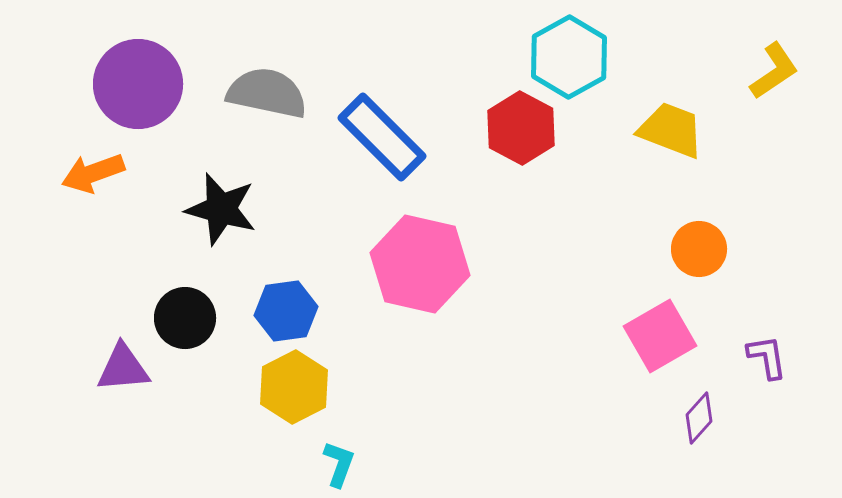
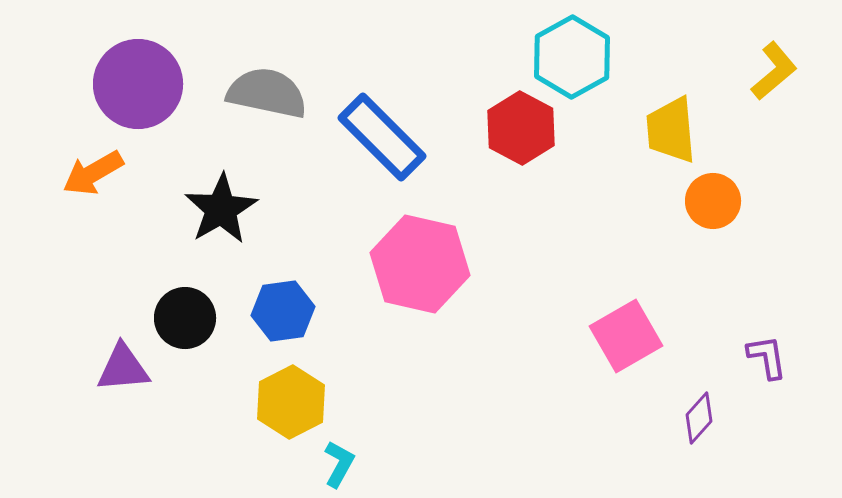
cyan hexagon: moved 3 px right
yellow L-shape: rotated 6 degrees counterclockwise
yellow trapezoid: rotated 116 degrees counterclockwise
orange arrow: rotated 10 degrees counterclockwise
black star: rotated 26 degrees clockwise
orange circle: moved 14 px right, 48 px up
blue hexagon: moved 3 px left
pink square: moved 34 px left
yellow hexagon: moved 3 px left, 15 px down
cyan L-shape: rotated 9 degrees clockwise
